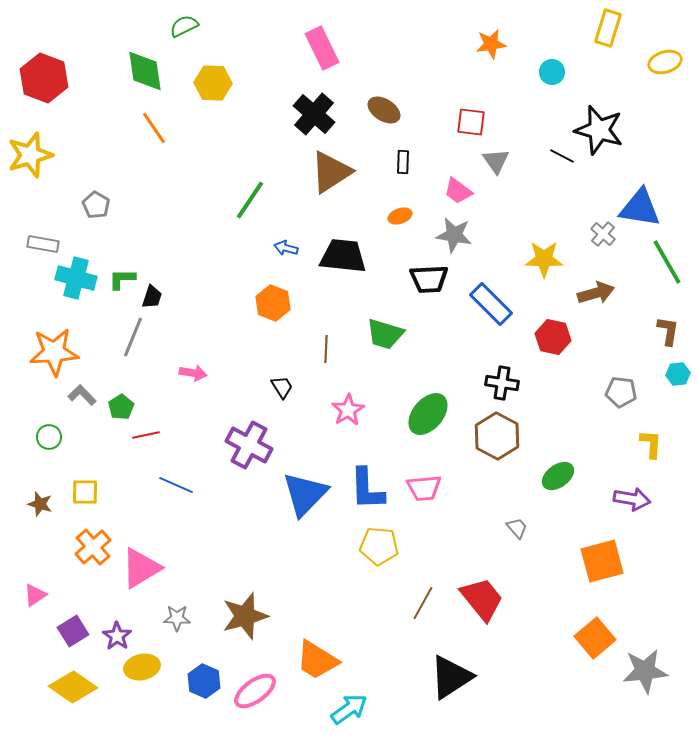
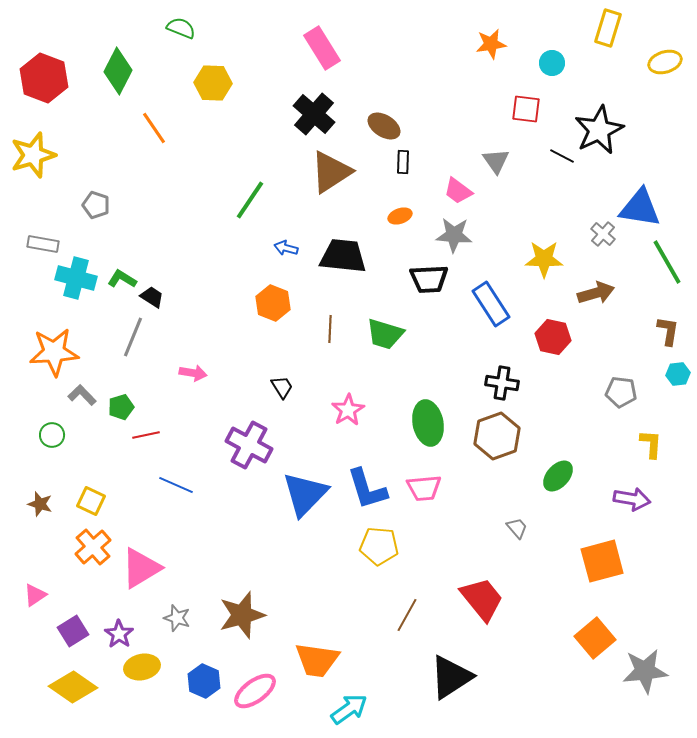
green semicircle at (184, 26): moved 3 px left, 2 px down; rotated 48 degrees clockwise
pink rectangle at (322, 48): rotated 6 degrees counterclockwise
green diamond at (145, 71): moved 27 px left; rotated 36 degrees clockwise
cyan circle at (552, 72): moved 9 px up
brown ellipse at (384, 110): moved 16 px down
red square at (471, 122): moved 55 px right, 13 px up
black star at (599, 130): rotated 30 degrees clockwise
yellow star at (30, 155): moved 3 px right
gray pentagon at (96, 205): rotated 12 degrees counterclockwise
gray star at (454, 235): rotated 6 degrees counterclockwise
green L-shape at (122, 279): rotated 32 degrees clockwise
black trapezoid at (152, 297): rotated 75 degrees counterclockwise
blue rectangle at (491, 304): rotated 12 degrees clockwise
brown line at (326, 349): moved 4 px right, 20 px up
green pentagon at (121, 407): rotated 15 degrees clockwise
green ellipse at (428, 414): moved 9 px down; rotated 51 degrees counterclockwise
brown hexagon at (497, 436): rotated 12 degrees clockwise
green circle at (49, 437): moved 3 px right, 2 px up
green ellipse at (558, 476): rotated 12 degrees counterclockwise
blue L-shape at (367, 489): rotated 15 degrees counterclockwise
yellow square at (85, 492): moved 6 px right, 9 px down; rotated 24 degrees clockwise
brown line at (423, 603): moved 16 px left, 12 px down
brown star at (245, 616): moved 3 px left, 1 px up
gray star at (177, 618): rotated 16 degrees clockwise
purple star at (117, 636): moved 2 px right, 2 px up
orange trapezoid at (317, 660): rotated 24 degrees counterclockwise
